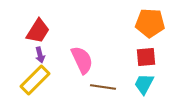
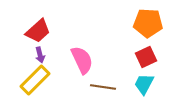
orange pentagon: moved 2 px left
red trapezoid: rotated 16 degrees clockwise
red square: rotated 20 degrees counterclockwise
